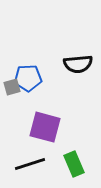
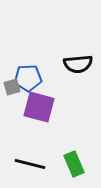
purple square: moved 6 px left, 20 px up
black line: rotated 32 degrees clockwise
